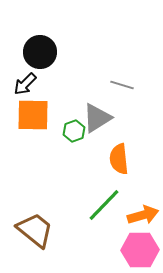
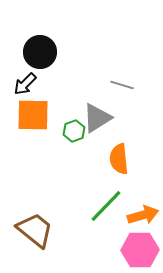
green line: moved 2 px right, 1 px down
